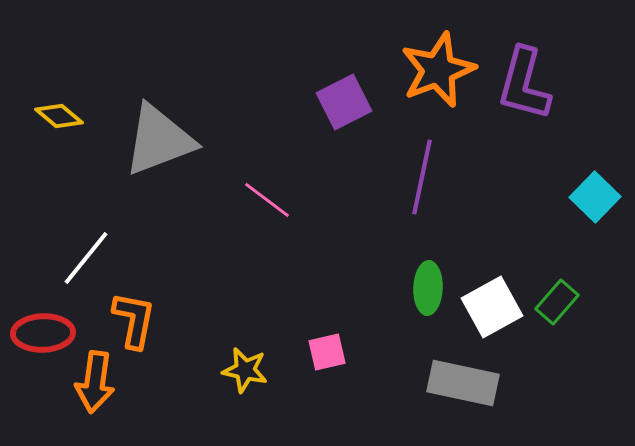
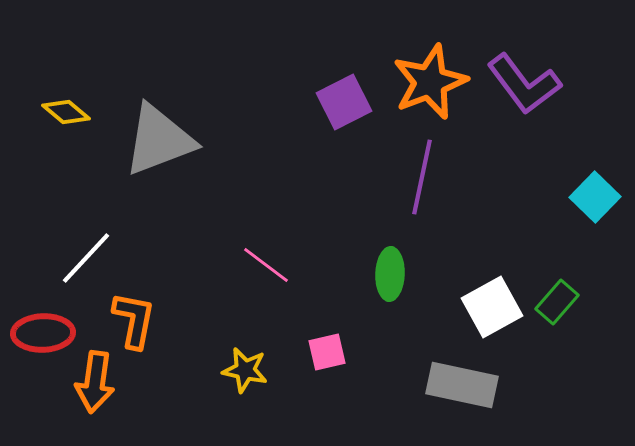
orange star: moved 8 px left, 12 px down
purple L-shape: rotated 52 degrees counterclockwise
yellow diamond: moved 7 px right, 4 px up
pink line: moved 1 px left, 65 px down
white line: rotated 4 degrees clockwise
green ellipse: moved 38 px left, 14 px up
gray rectangle: moved 1 px left, 2 px down
